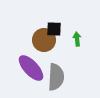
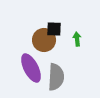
purple ellipse: rotated 16 degrees clockwise
